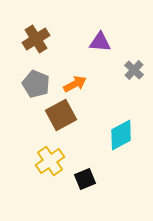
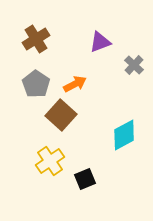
purple triangle: rotated 25 degrees counterclockwise
gray cross: moved 5 px up
gray pentagon: rotated 12 degrees clockwise
brown square: rotated 20 degrees counterclockwise
cyan diamond: moved 3 px right
